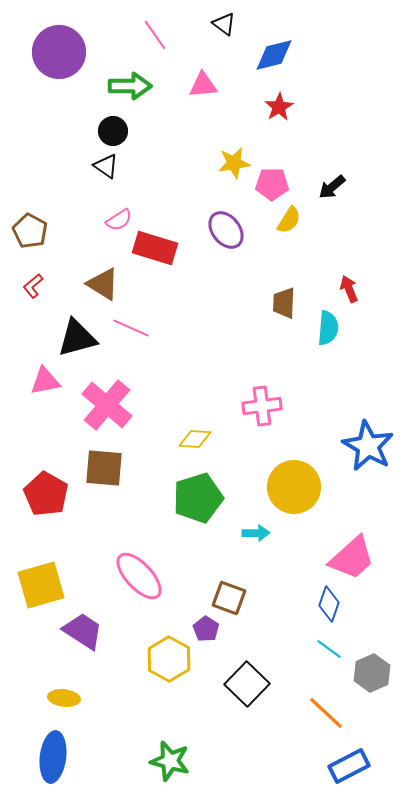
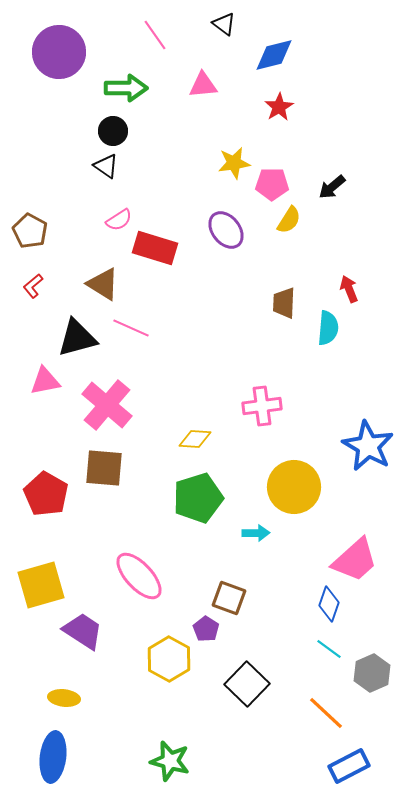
green arrow at (130, 86): moved 4 px left, 2 px down
pink trapezoid at (352, 558): moved 3 px right, 2 px down
